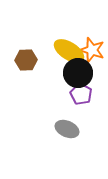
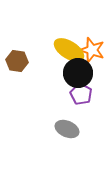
yellow ellipse: moved 1 px up
brown hexagon: moved 9 px left, 1 px down; rotated 10 degrees clockwise
